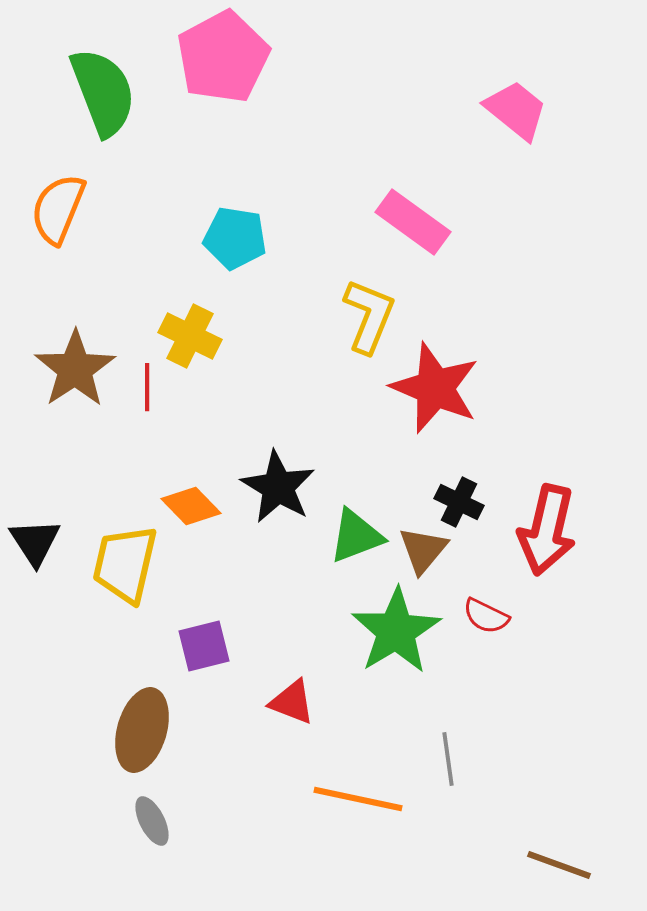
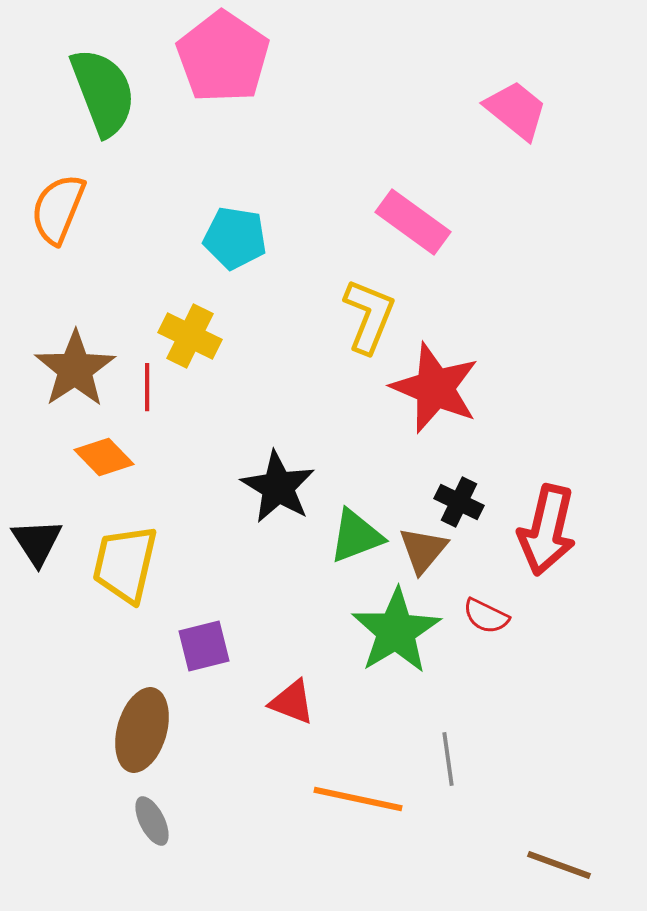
pink pentagon: rotated 10 degrees counterclockwise
orange diamond: moved 87 px left, 49 px up
black triangle: moved 2 px right
